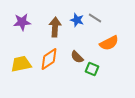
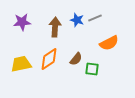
gray line: rotated 56 degrees counterclockwise
brown semicircle: moved 1 px left, 2 px down; rotated 96 degrees counterclockwise
green square: rotated 16 degrees counterclockwise
